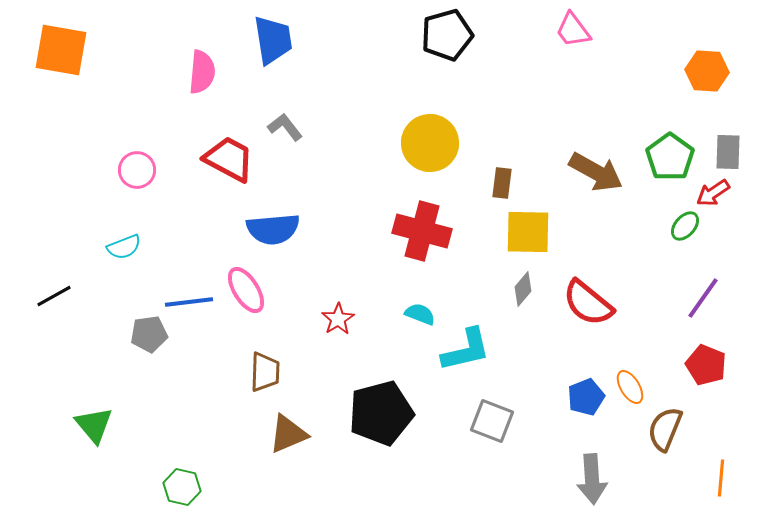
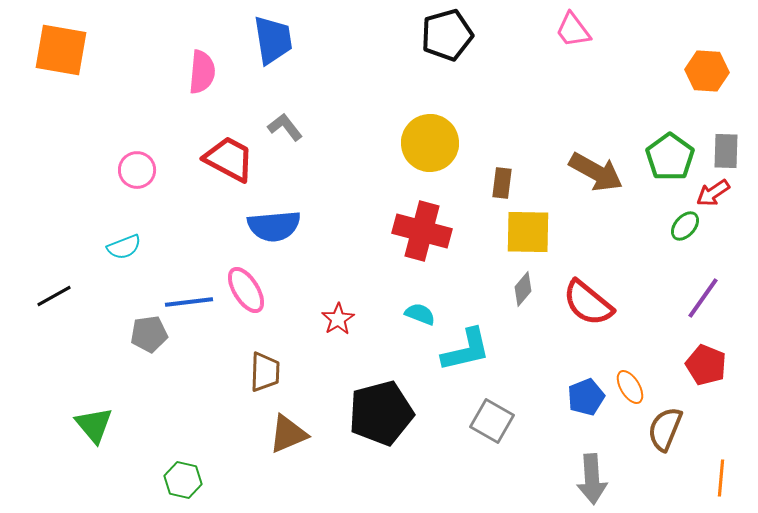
gray rectangle at (728, 152): moved 2 px left, 1 px up
blue semicircle at (273, 229): moved 1 px right, 3 px up
gray square at (492, 421): rotated 9 degrees clockwise
green hexagon at (182, 487): moved 1 px right, 7 px up
